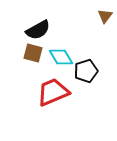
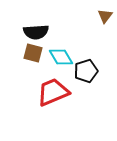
black semicircle: moved 2 px left, 2 px down; rotated 25 degrees clockwise
